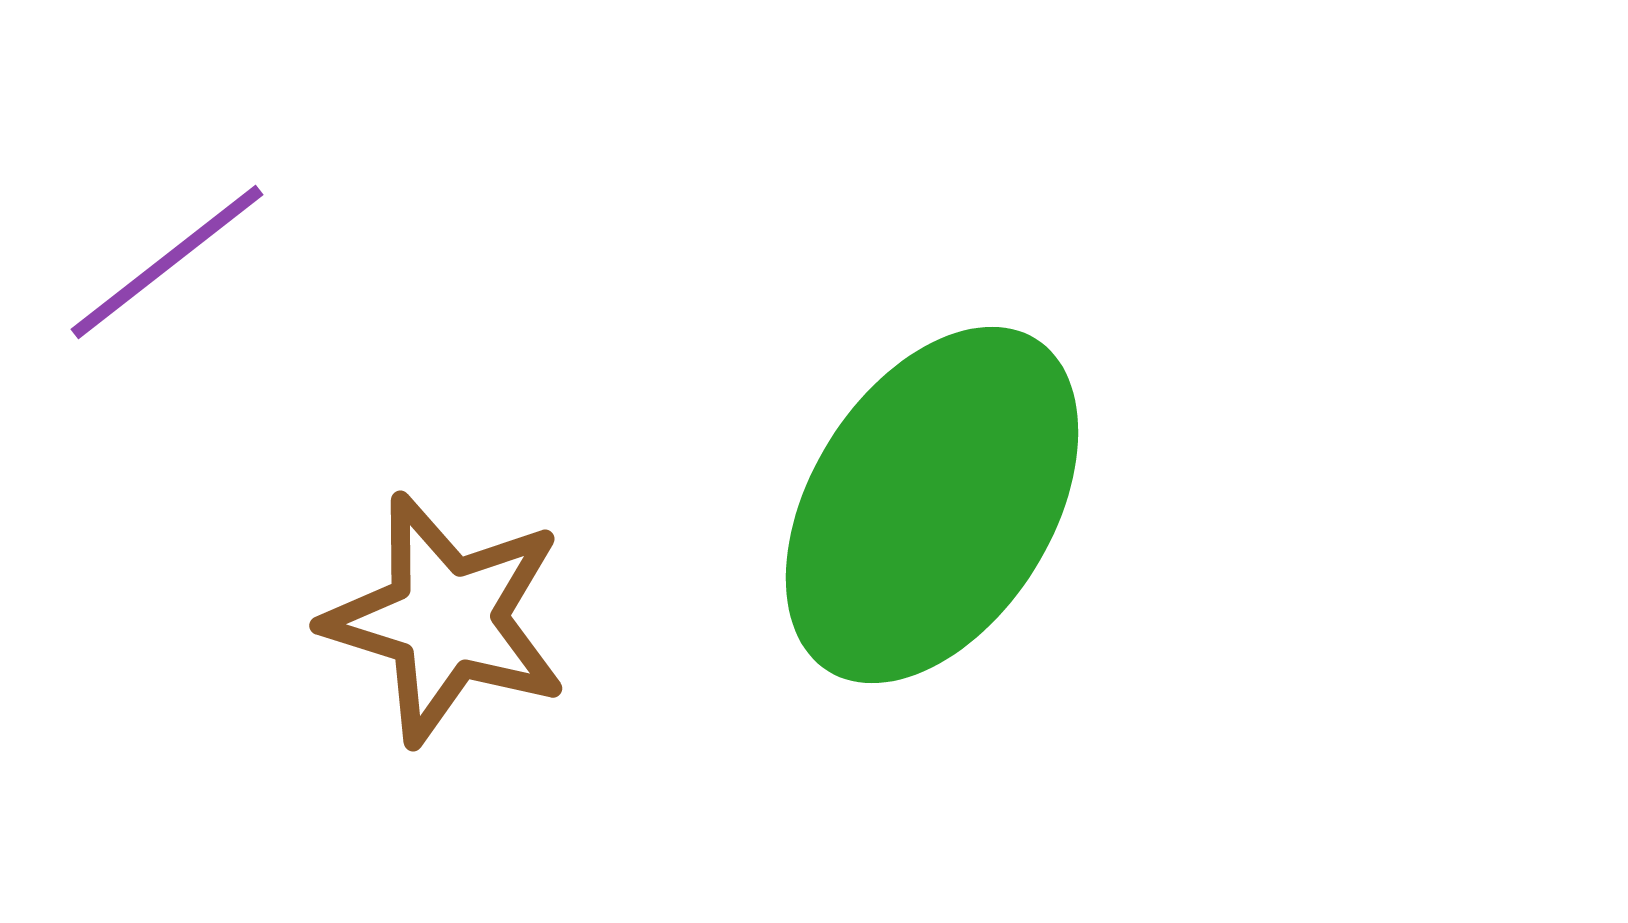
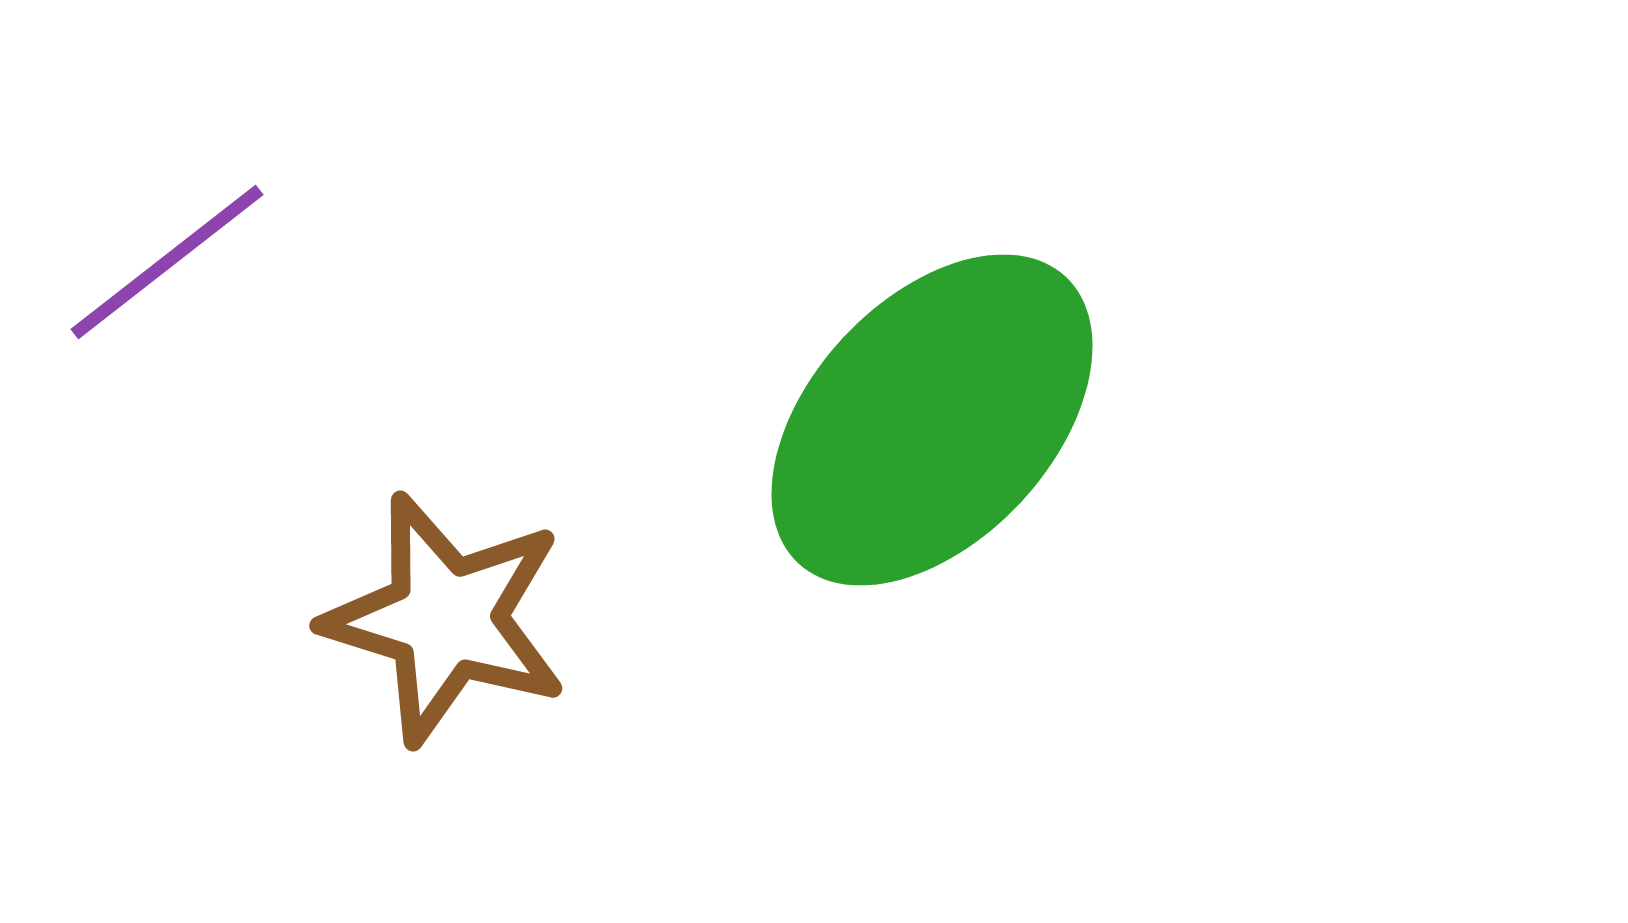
green ellipse: moved 85 px up; rotated 11 degrees clockwise
